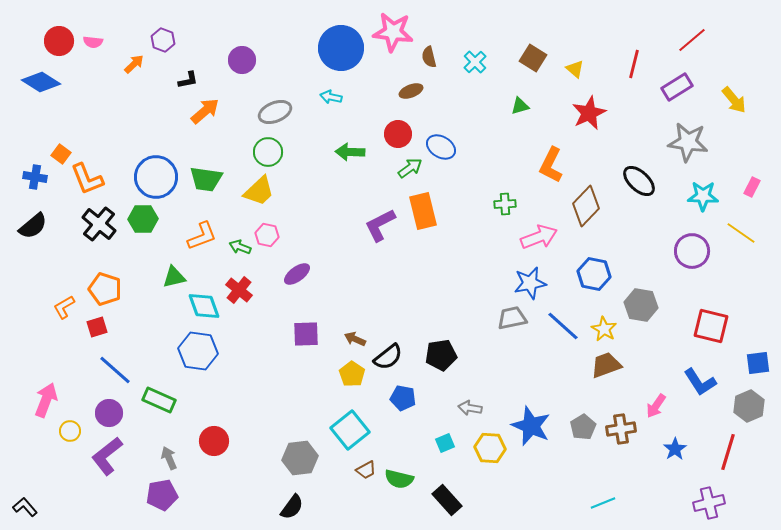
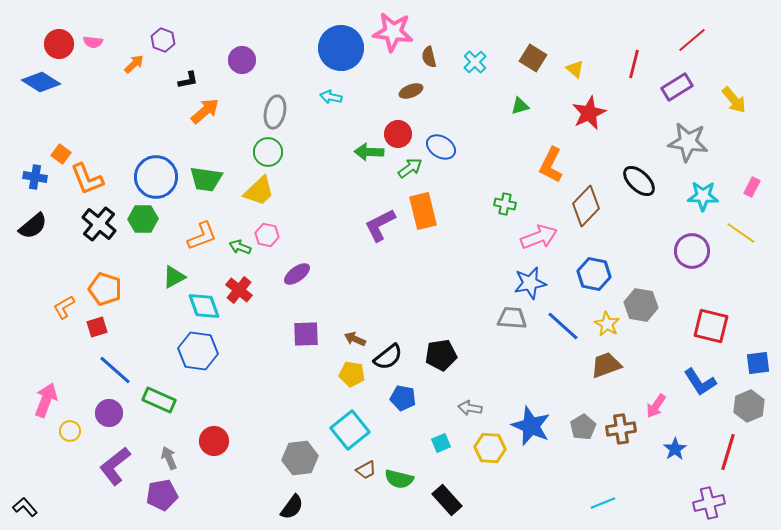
red circle at (59, 41): moved 3 px down
gray ellipse at (275, 112): rotated 56 degrees counterclockwise
green arrow at (350, 152): moved 19 px right
green cross at (505, 204): rotated 15 degrees clockwise
green triangle at (174, 277): rotated 15 degrees counterclockwise
gray trapezoid at (512, 318): rotated 16 degrees clockwise
yellow star at (604, 329): moved 3 px right, 5 px up
yellow pentagon at (352, 374): rotated 25 degrees counterclockwise
cyan square at (445, 443): moved 4 px left
purple L-shape at (107, 456): moved 8 px right, 10 px down
